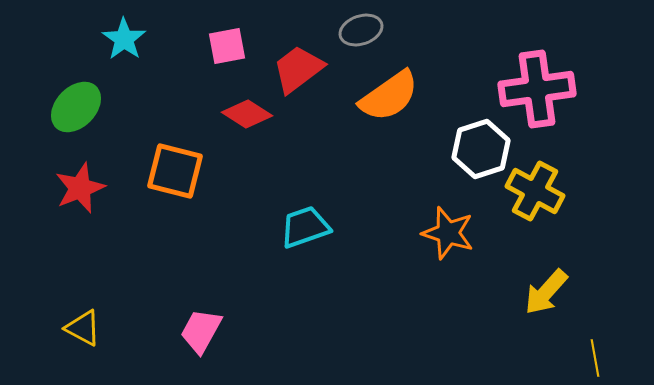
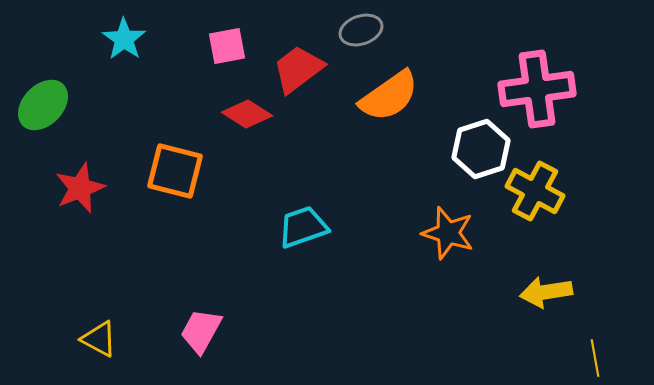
green ellipse: moved 33 px left, 2 px up
cyan trapezoid: moved 2 px left
yellow arrow: rotated 39 degrees clockwise
yellow triangle: moved 16 px right, 11 px down
